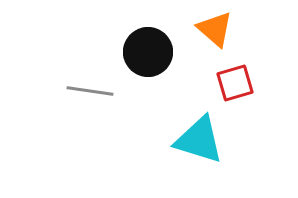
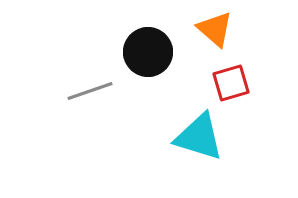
red square: moved 4 px left
gray line: rotated 27 degrees counterclockwise
cyan triangle: moved 3 px up
